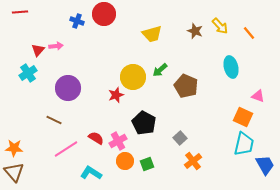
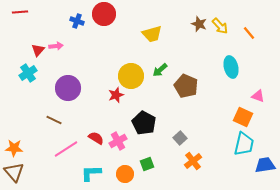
brown star: moved 4 px right, 7 px up
yellow circle: moved 2 px left, 1 px up
orange circle: moved 13 px down
blue trapezoid: rotated 70 degrees counterclockwise
cyan L-shape: rotated 35 degrees counterclockwise
